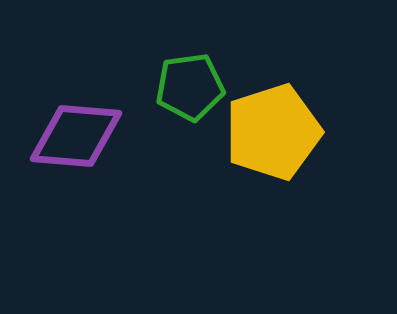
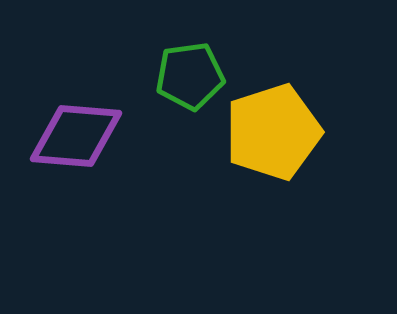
green pentagon: moved 11 px up
